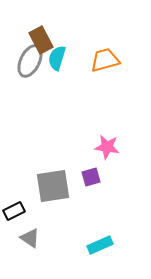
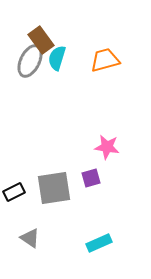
brown rectangle: rotated 8 degrees counterclockwise
purple square: moved 1 px down
gray square: moved 1 px right, 2 px down
black rectangle: moved 19 px up
cyan rectangle: moved 1 px left, 2 px up
